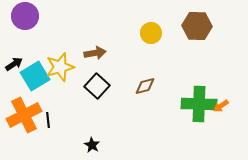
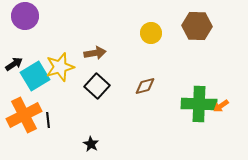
black star: moved 1 px left, 1 px up
